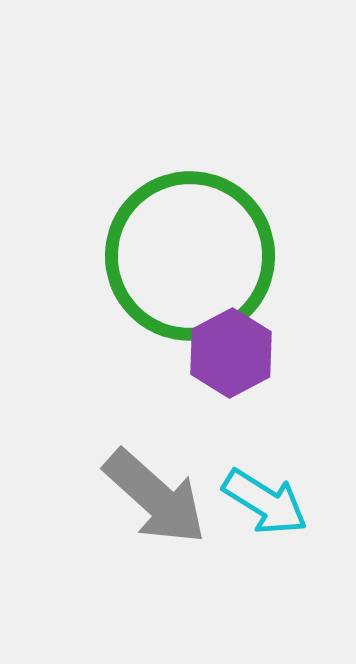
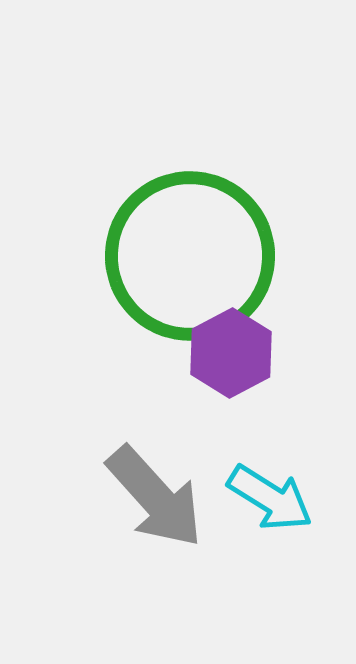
gray arrow: rotated 6 degrees clockwise
cyan arrow: moved 5 px right, 4 px up
